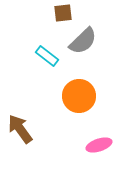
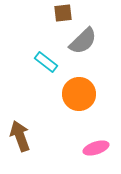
cyan rectangle: moved 1 px left, 6 px down
orange circle: moved 2 px up
brown arrow: moved 7 px down; rotated 16 degrees clockwise
pink ellipse: moved 3 px left, 3 px down
